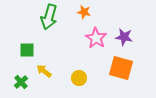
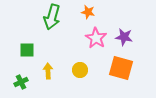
orange star: moved 4 px right
green arrow: moved 3 px right
yellow arrow: moved 4 px right; rotated 49 degrees clockwise
yellow circle: moved 1 px right, 8 px up
green cross: rotated 16 degrees clockwise
